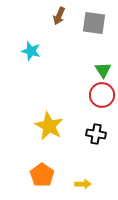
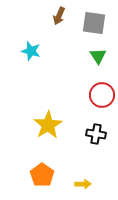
green triangle: moved 5 px left, 14 px up
yellow star: moved 1 px left, 1 px up; rotated 12 degrees clockwise
